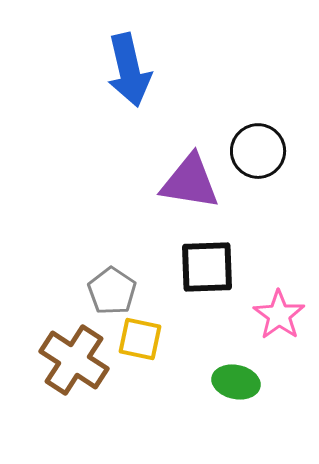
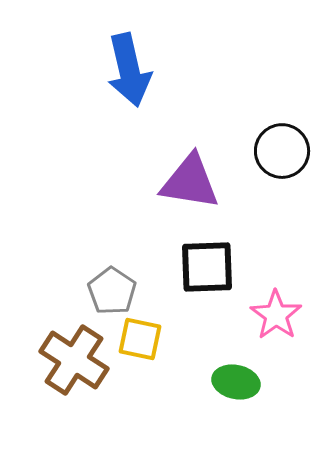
black circle: moved 24 px right
pink star: moved 3 px left
